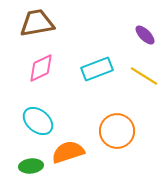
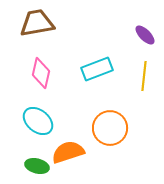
pink diamond: moved 5 px down; rotated 52 degrees counterclockwise
yellow line: rotated 64 degrees clockwise
orange circle: moved 7 px left, 3 px up
green ellipse: moved 6 px right; rotated 20 degrees clockwise
